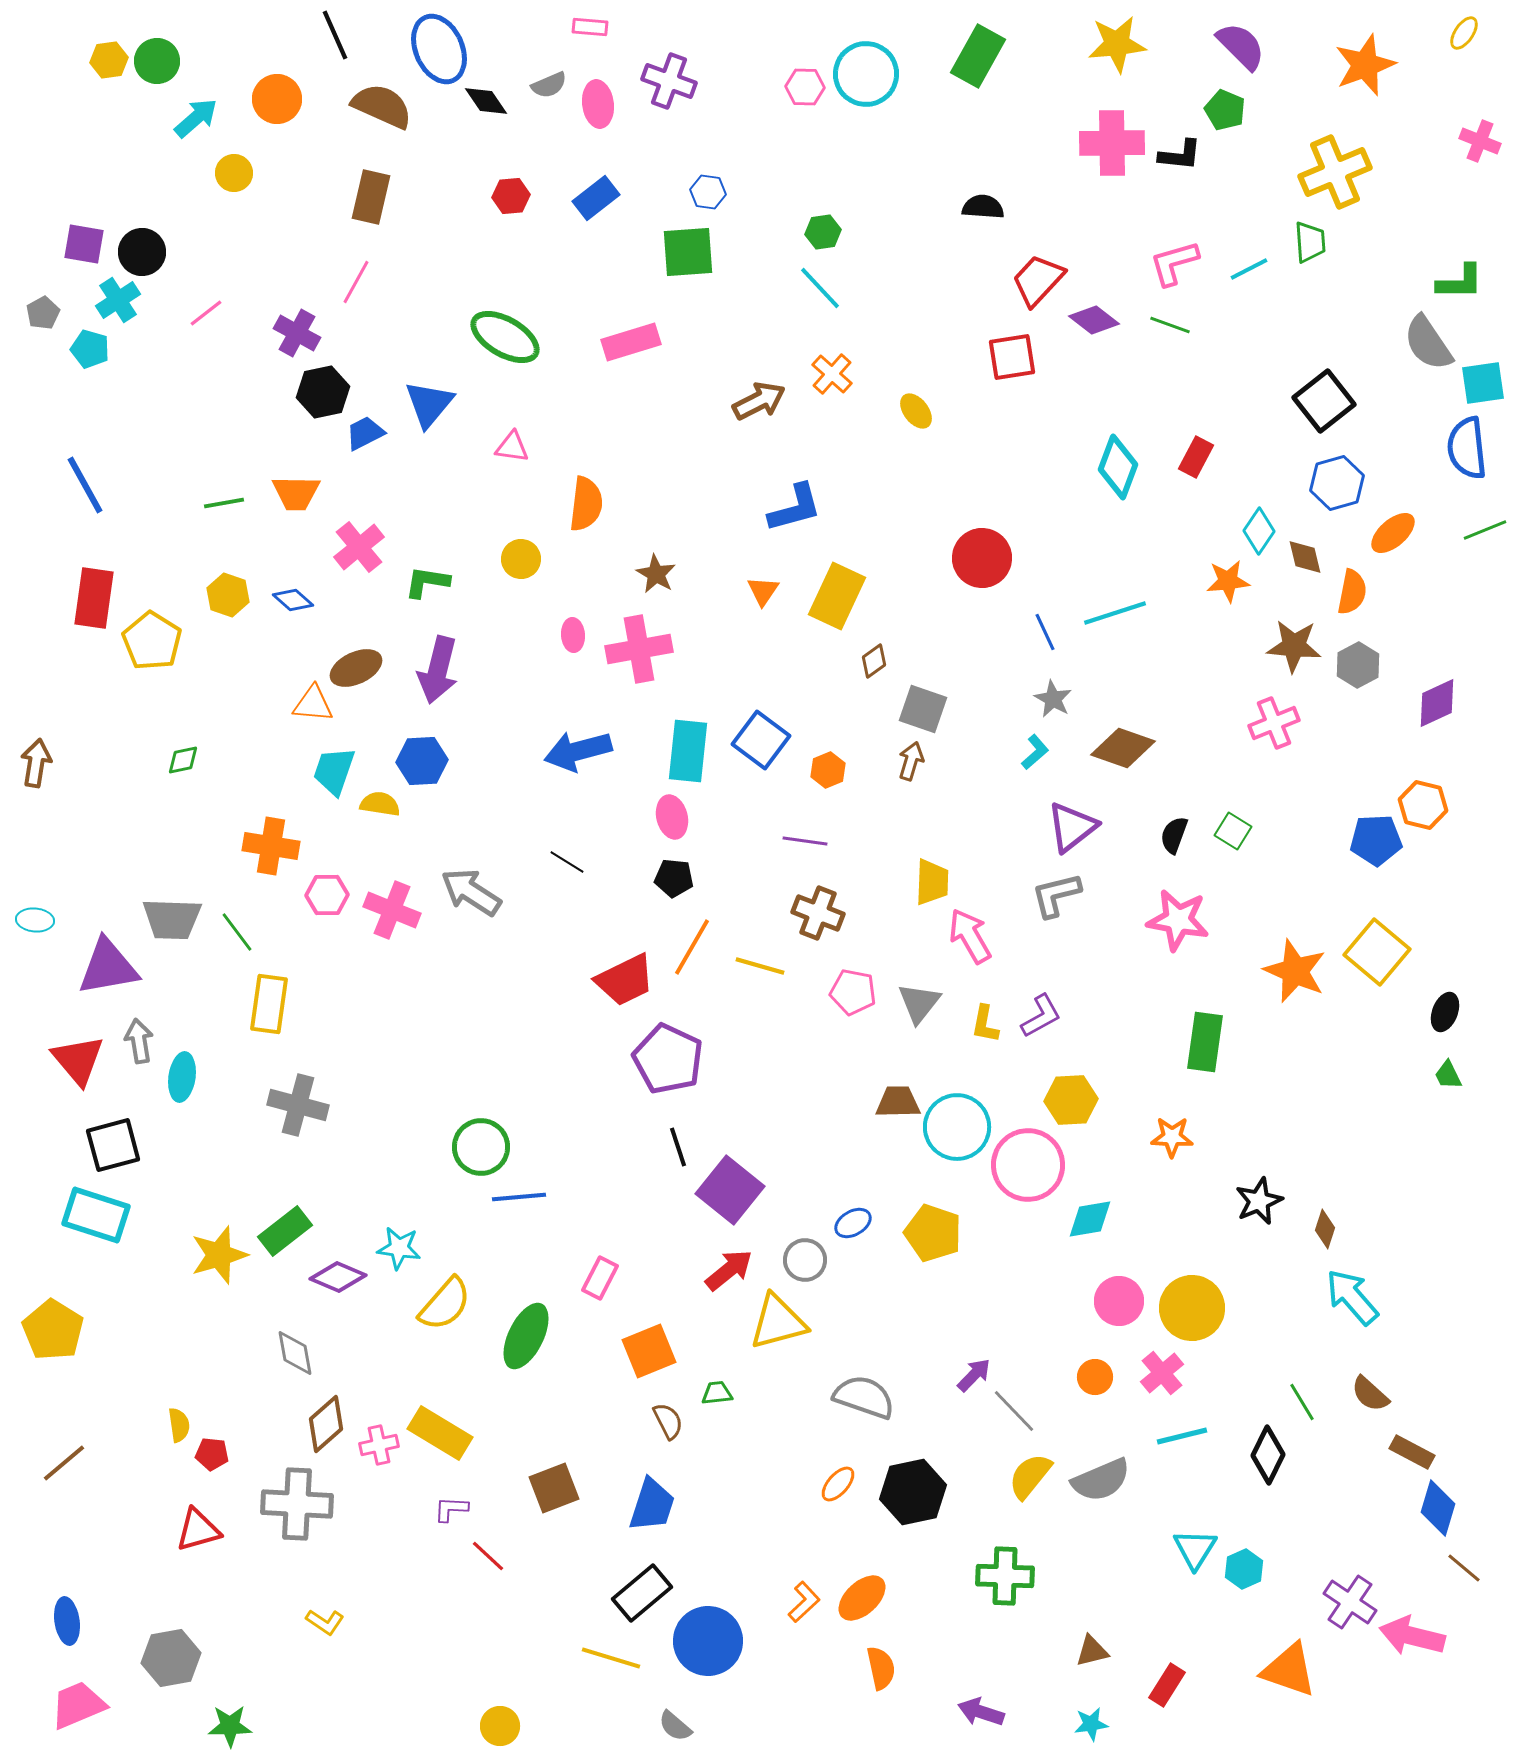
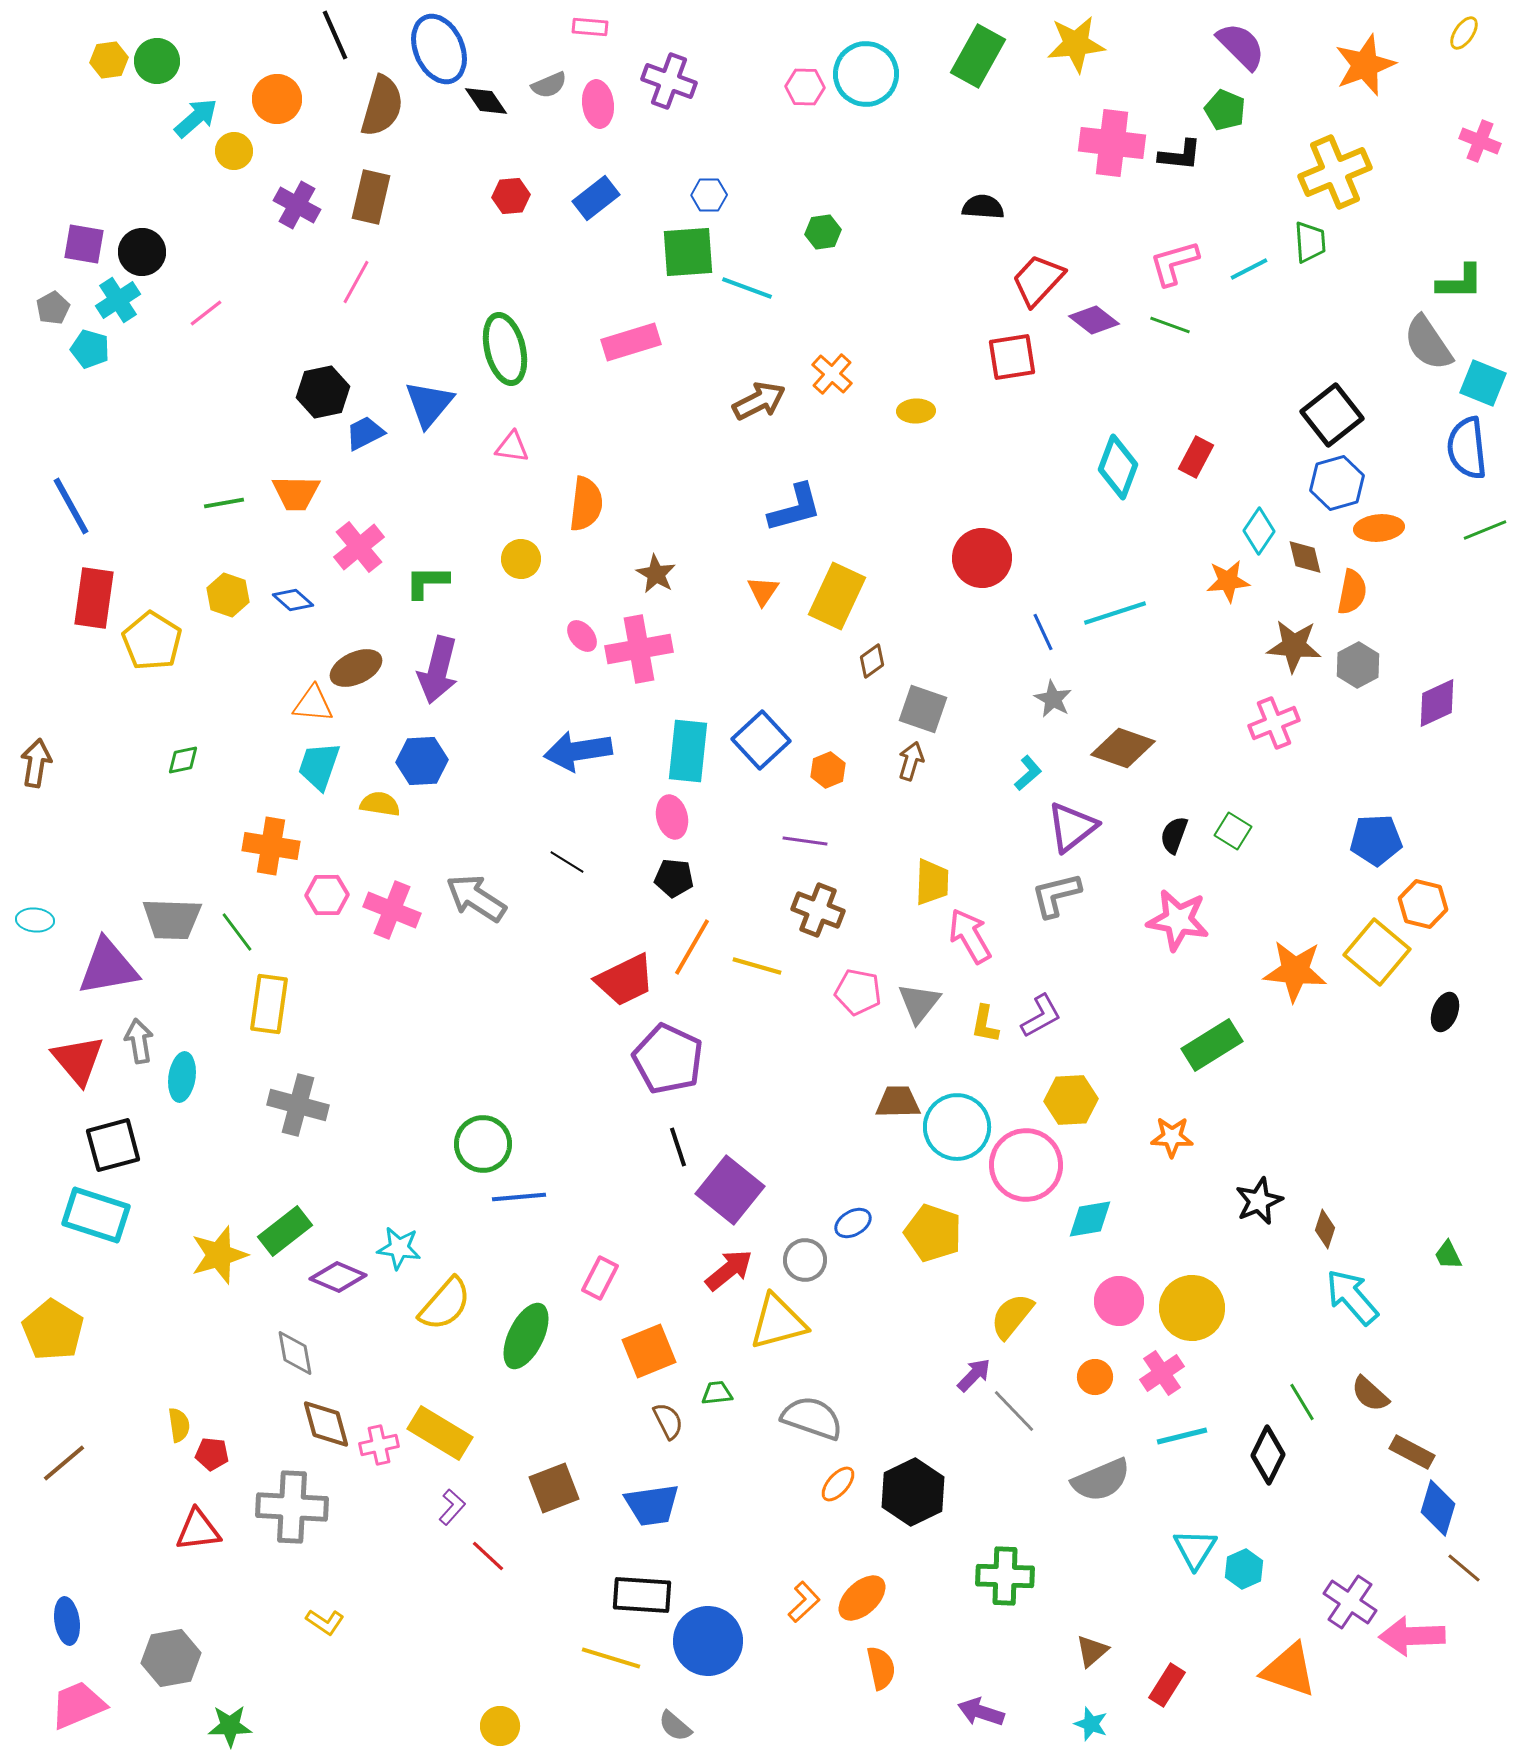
yellow star at (1117, 44): moved 41 px left
brown semicircle at (382, 106): rotated 82 degrees clockwise
pink cross at (1112, 143): rotated 8 degrees clockwise
yellow circle at (234, 173): moved 22 px up
blue hexagon at (708, 192): moved 1 px right, 3 px down; rotated 8 degrees counterclockwise
cyan line at (820, 288): moved 73 px left; rotated 27 degrees counterclockwise
gray pentagon at (43, 313): moved 10 px right, 5 px up
purple cross at (297, 333): moved 128 px up
green ellipse at (505, 337): moved 12 px down; rotated 46 degrees clockwise
cyan square at (1483, 383): rotated 30 degrees clockwise
black square at (1324, 401): moved 8 px right, 14 px down
yellow ellipse at (916, 411): rotated 54 degrees counterclockwise
blue line at (85, 485): moved 14 px left, 21 px down
orange ellipse at (1393, 533): moved 14 px left, 5 px up; rotated 36 degrees clockwise
green L-shape at (427, 582): rotated 9 degrees counterclockwise
blue line at (1045, 632): moved 2 px left
pink ellipse at (573, 635): moved 9 px right, 1 px down; rotated 36 degrees counterclockwise
brown diamond at (874, 661): moved 2 px left
blue square at (761, 740): rotated 10 degrees clockwise
blue arrow at (578, 751): rotated 6 degrees clockwise
cyan L-shape at (1035, 752): moved 7 px left, 21 px down
cyan trapezoid at (334, 771): moved 15 px left, 5 px up
orange hexagon at (1423, 805): moved 99 px down
gray arrow at (471, 892): moved 5 px right, 6 px down
brown cross at (818, 913): moved 3 px up
yellow line at (760, 966): moved 3 px left
orange star at (1295, 971): rotated 18 degrees counterclockwise
pink pentagon at (853, 992): moved 5 px right
green rectangle at (1205, 1042): moved 7 px right, 3 px down; rotated 50 degrees clockwise
green trapezoid at (1448, 1075): moved 180 px down
green circle at (481, 1147): moved 2 px right, 3 px up
pink circle at (1028, 1165): moved 2 px left
pink cross at (1162, 1373): rotated 6 degrees clockwise
gray semicircle at (864, 1397): moved 52 px left, 21 px down
brown diamond at (326, 1424): rotated 64 degrees counterclockwise
yellow semicircle at (1030, 1476): moved 18 px left, 160 px up
black hexagon at (913, 1492): rotated 14 degrees counterclockwise
gray cross at (297, 1504): moved 5 px left, 3 px down
blue trapezoid at (652, 1505): rotated 64 degrees clockwise
purple L-shape at (451, 1509): moved 1 px right, 2 px up; rotated 129 degrees clockwise
red triangle at (198, 1530): rotated 9 degrees clockwise
black rectangle at (642, 1593): moved 2 px down; rotated 44 degrees clockwise
pink arrow at (1412, 1636): rotated 16 degrees counterclockwise
brown triangle at (1092, 1651): rotated 27 degrees counterclockwise
cyan star at (1091, 1724): rotated 28 degrees clockwise
